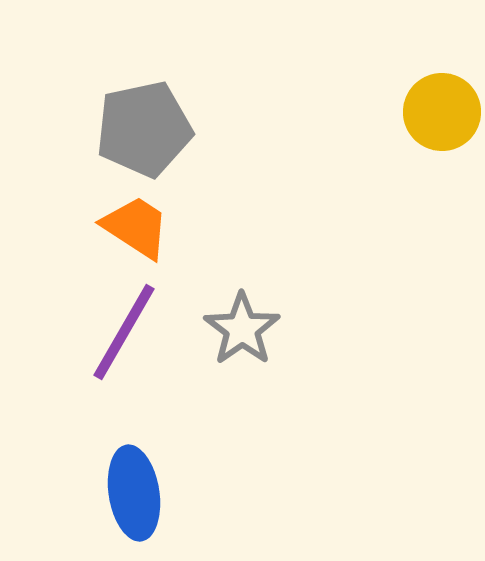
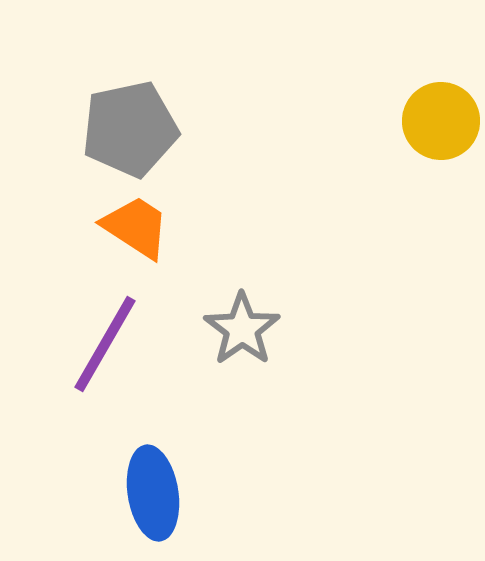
yellow circle: moved 1 px left, 9 px down
gray pentagon: moved 14 px left
purple line: moved 19 px left, 12 px down
blue ellipse: moved 19 px right
